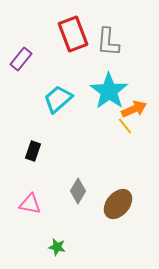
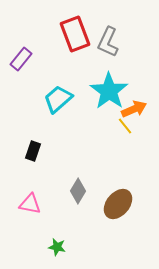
red rectangle: moved 2 px right
gray L-shape: rotated 20 degrees clockwise
